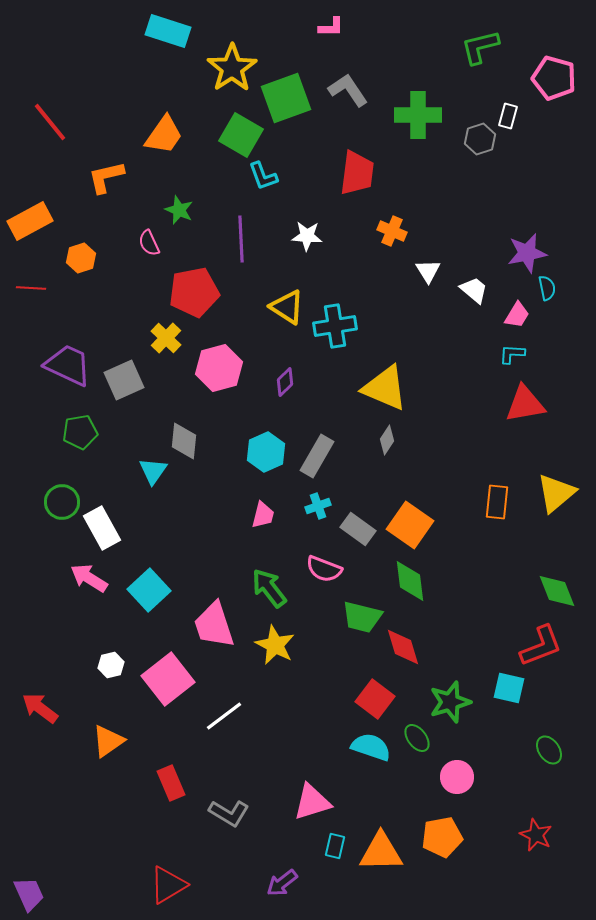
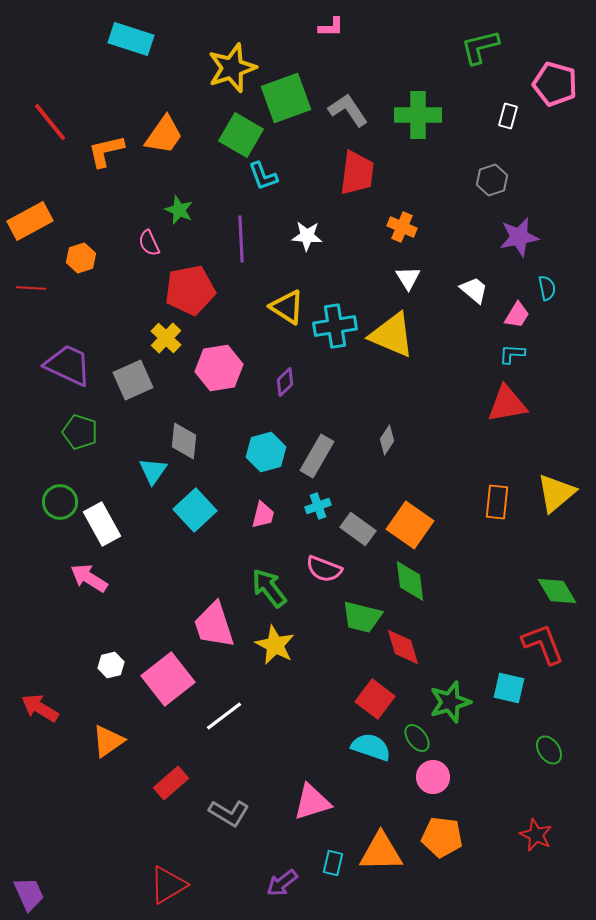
cyan rectangle at (168, 31): moved 37 px left, 8 px down
yellow star at (232, 68): rotated 15 degrees clockwise
pink pentagon at (554, 78): moved 1 px right, 6 px down
gray L-shape at (348, 90): moved 20 px down
gray hexagon at (480, 139): moved 12 px right, 41 px down
orange L-shape at (106, 177): moved 26 px up
orange cross at (392, 231): moved 10 px right, 4 px up
purple star at (527, 253): moved 8 px left, 16 px up
white triangle at (428, 271): moved 20 px left, 7 px down
red pentagon at (194, 292): moved 4 px left, 2 px up
pink hexagon at (219, 368): rotated 6 degrees clockwise
gray square at (124, 380): moved 9 px right
yellow triangle at (385, 388): moved 7 px right, 53 px up
red triangle at (525, 404): moved 18 px left
green pentagon at (80, 432): rotated 28 degrees clockwise
cyan hexagon at (266, 452): rotated 9 degrees clockwise
green circle at (62, 502): moved 2 px left
white rectangle at (102, 528): moved 4 px up
cyan square at (149, 590): moved 46 px right, 80 px up
green diamond at (557, 591): rotated 9 degrees counterclockwise
red L-shape at (541, 646): moved 2 px right, 2 px up; rotated 90 degrees counterclockwise
red arrow at (40, 708): rotated 6 degrees counterclockwise
pink circle at (457, 777): moved 24 px left
red rectangle at (171, 783): rotated 72 degrees clockwise
orange pentagon at (442, 837): rotated 18 degrees clockwise
cyan rectangle at (335, 846): moved 2 px left, 17 px down
